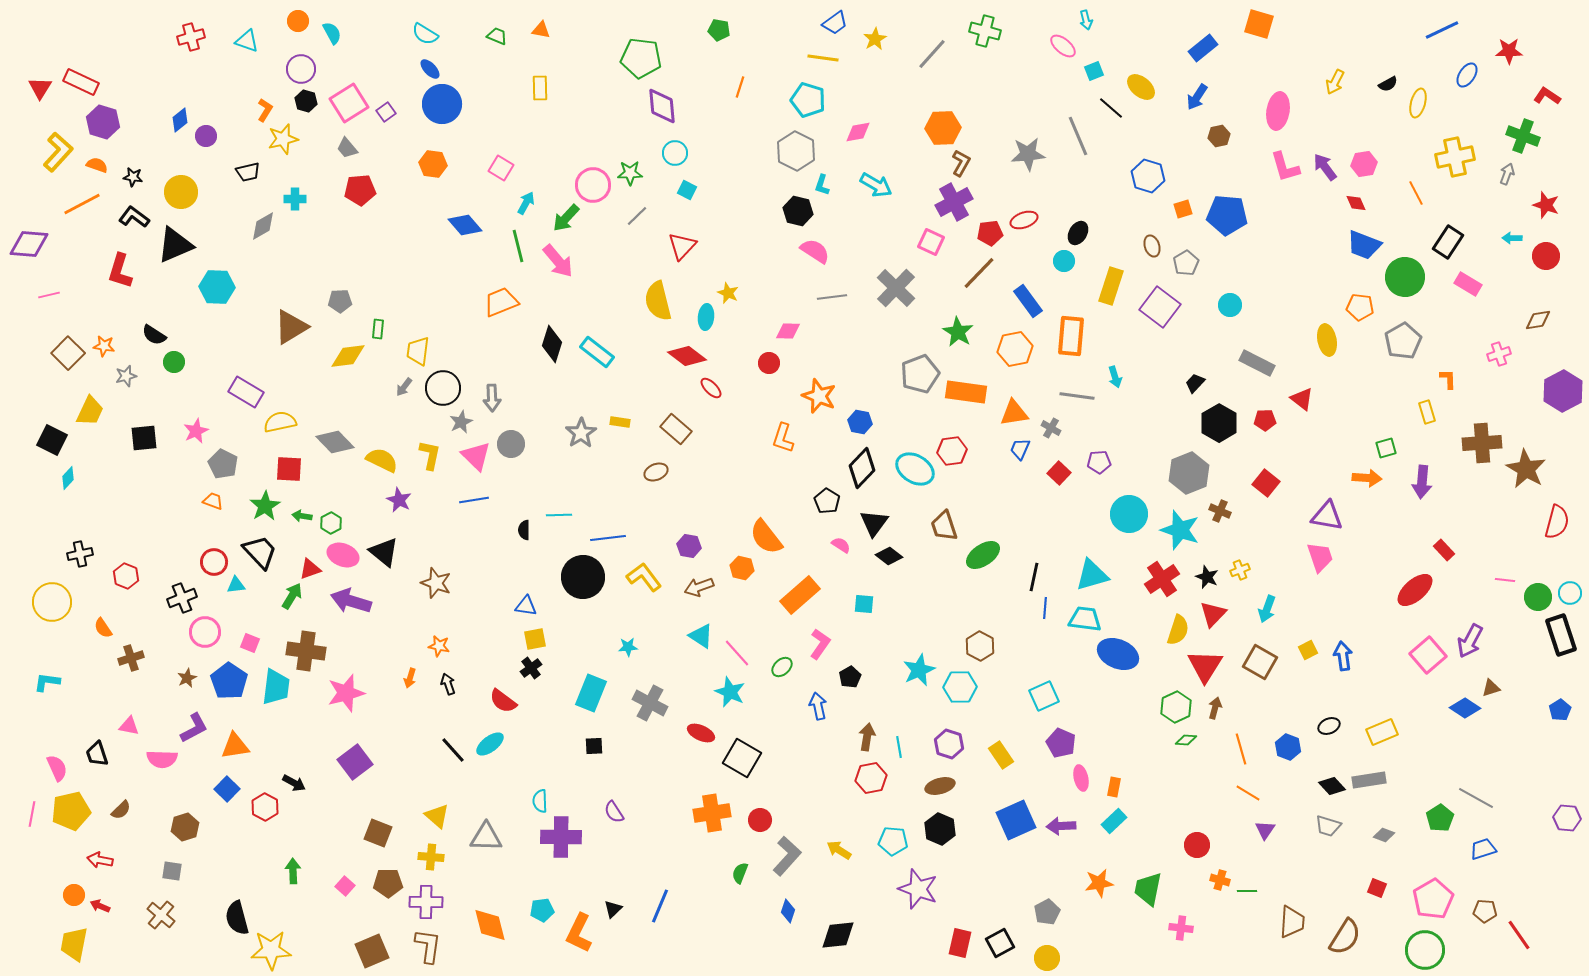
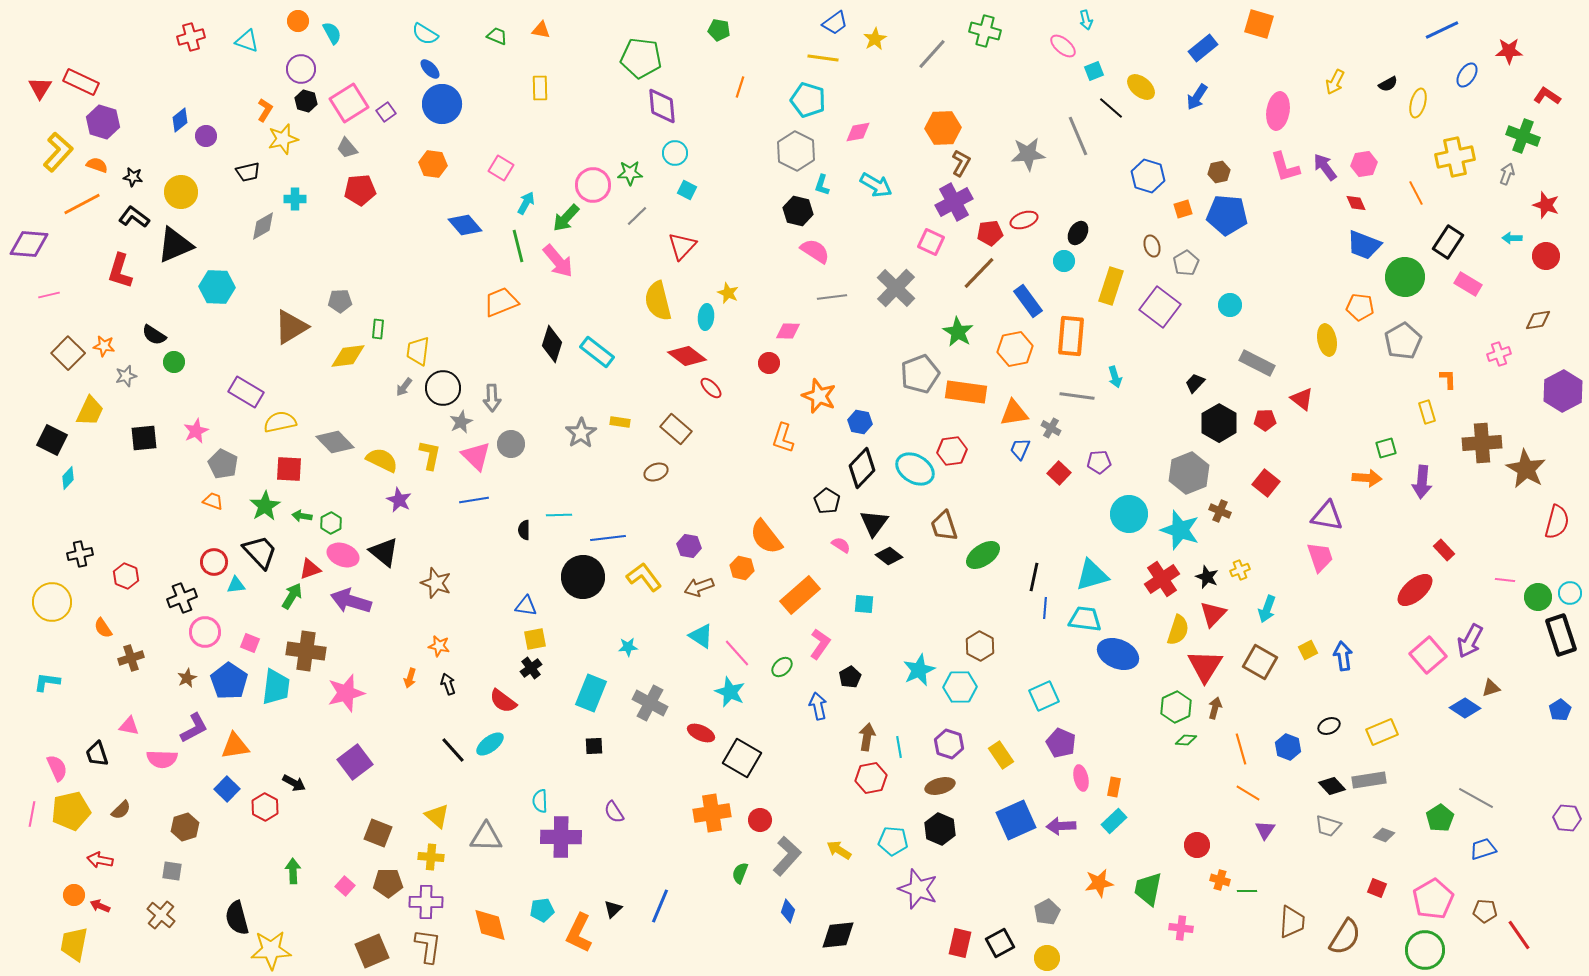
brown hexagon at (1219, 136): moved 36 px down
